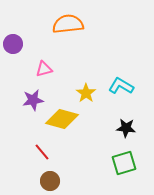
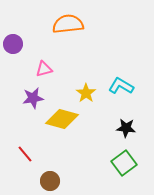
purple star: moved 2 px up
red line: moved 17 px left, 2 px down
green square: rotated 20 degrees counterclockwise
